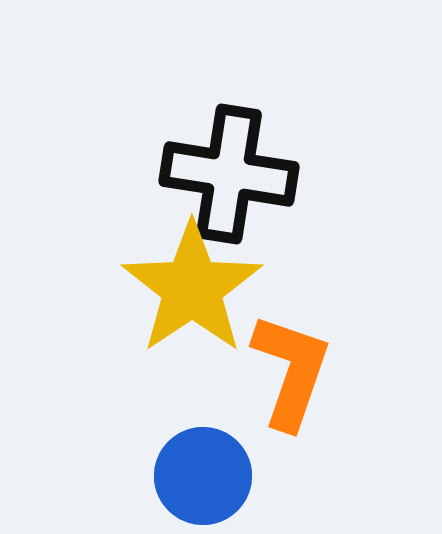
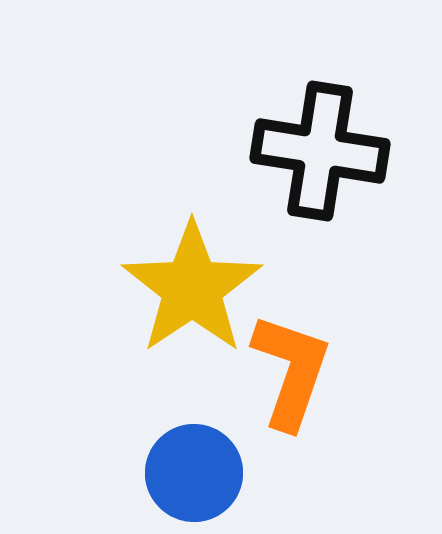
black cross: moved 91 px right, 23 px up
blue circle: moved 9 px left, 3 px up
